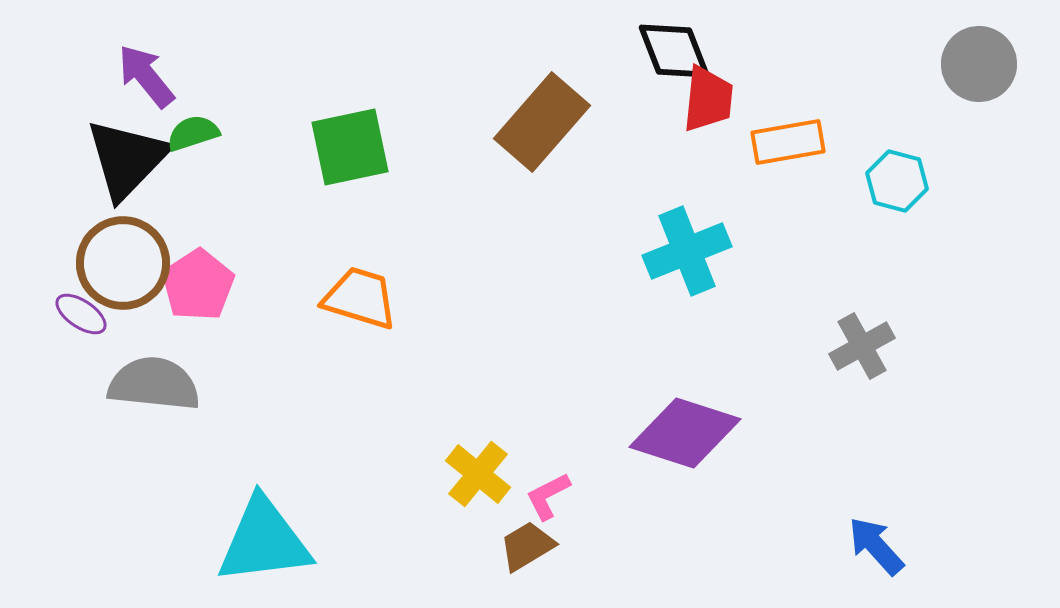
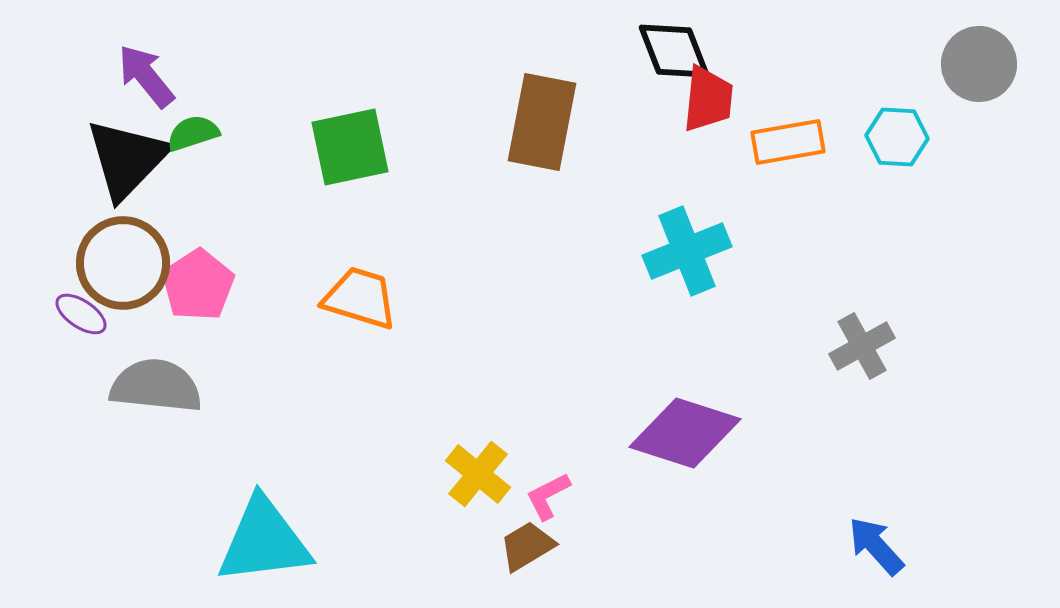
brown rectangle: rotated 30 degrees counterclockwise
cyan hexagon: moved 44 px up; rotated 12 degrees counterclockwise
gray semicircle: moved 2 px right, 2 px down
